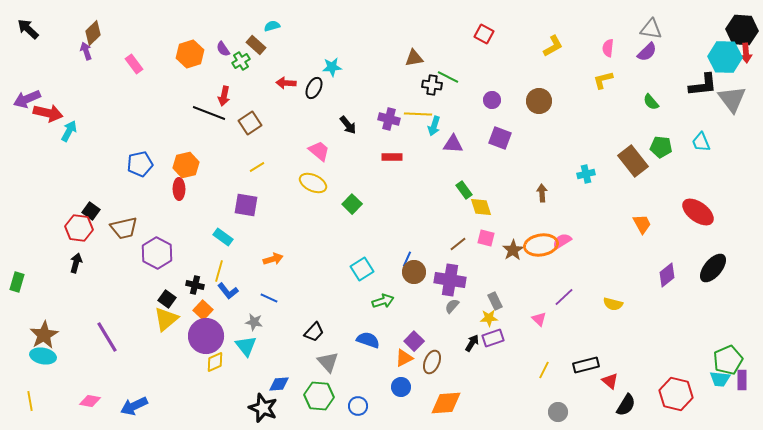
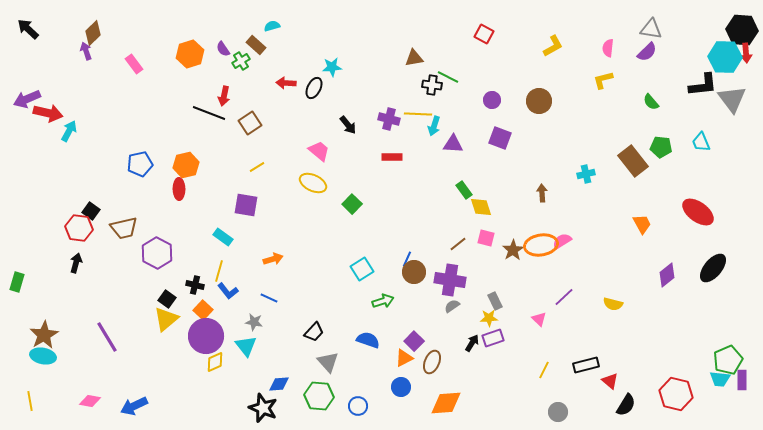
gray semicircle at (452, 306): rotated 14 degrees clockwise
